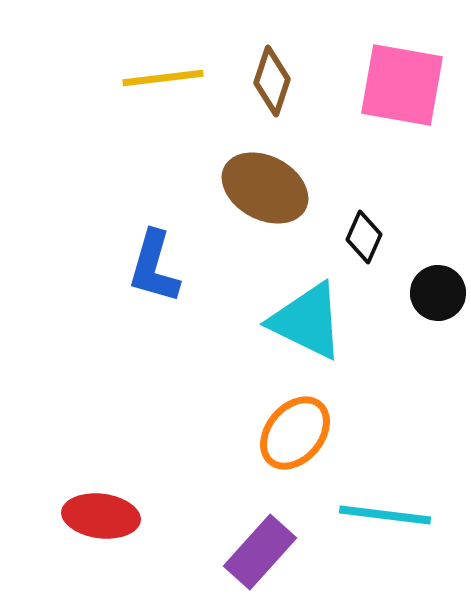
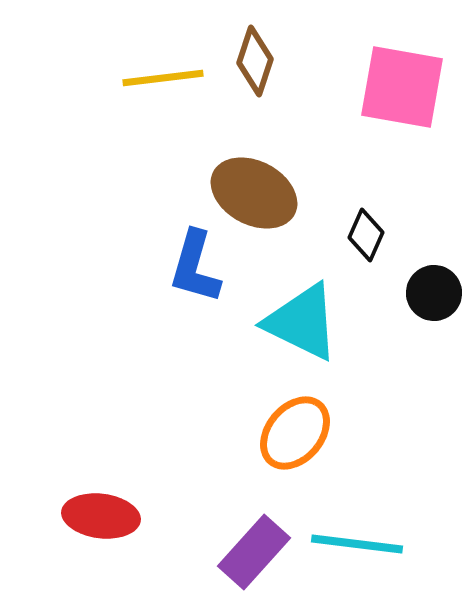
brown diamond: moved 17 px left, 20 px up
pink square: moved 2 px down
brown ellipse: moved 11 px left, 5 px down
black diamond: moved 2 px right, 2 px up
blue L-shape: moved 41 px right
black circle: moved 4 px left
cyan triangle: moved 5 px left, 1 px down
cyan line: moved 28 px left, 29 px down
purple rectangle: moved 6 px left
